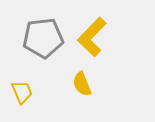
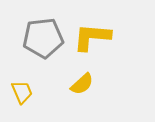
yellow L-shape: rotated 51 degrees clockwise
yellow semicircle: rotated 110 degrees counterclockwise
